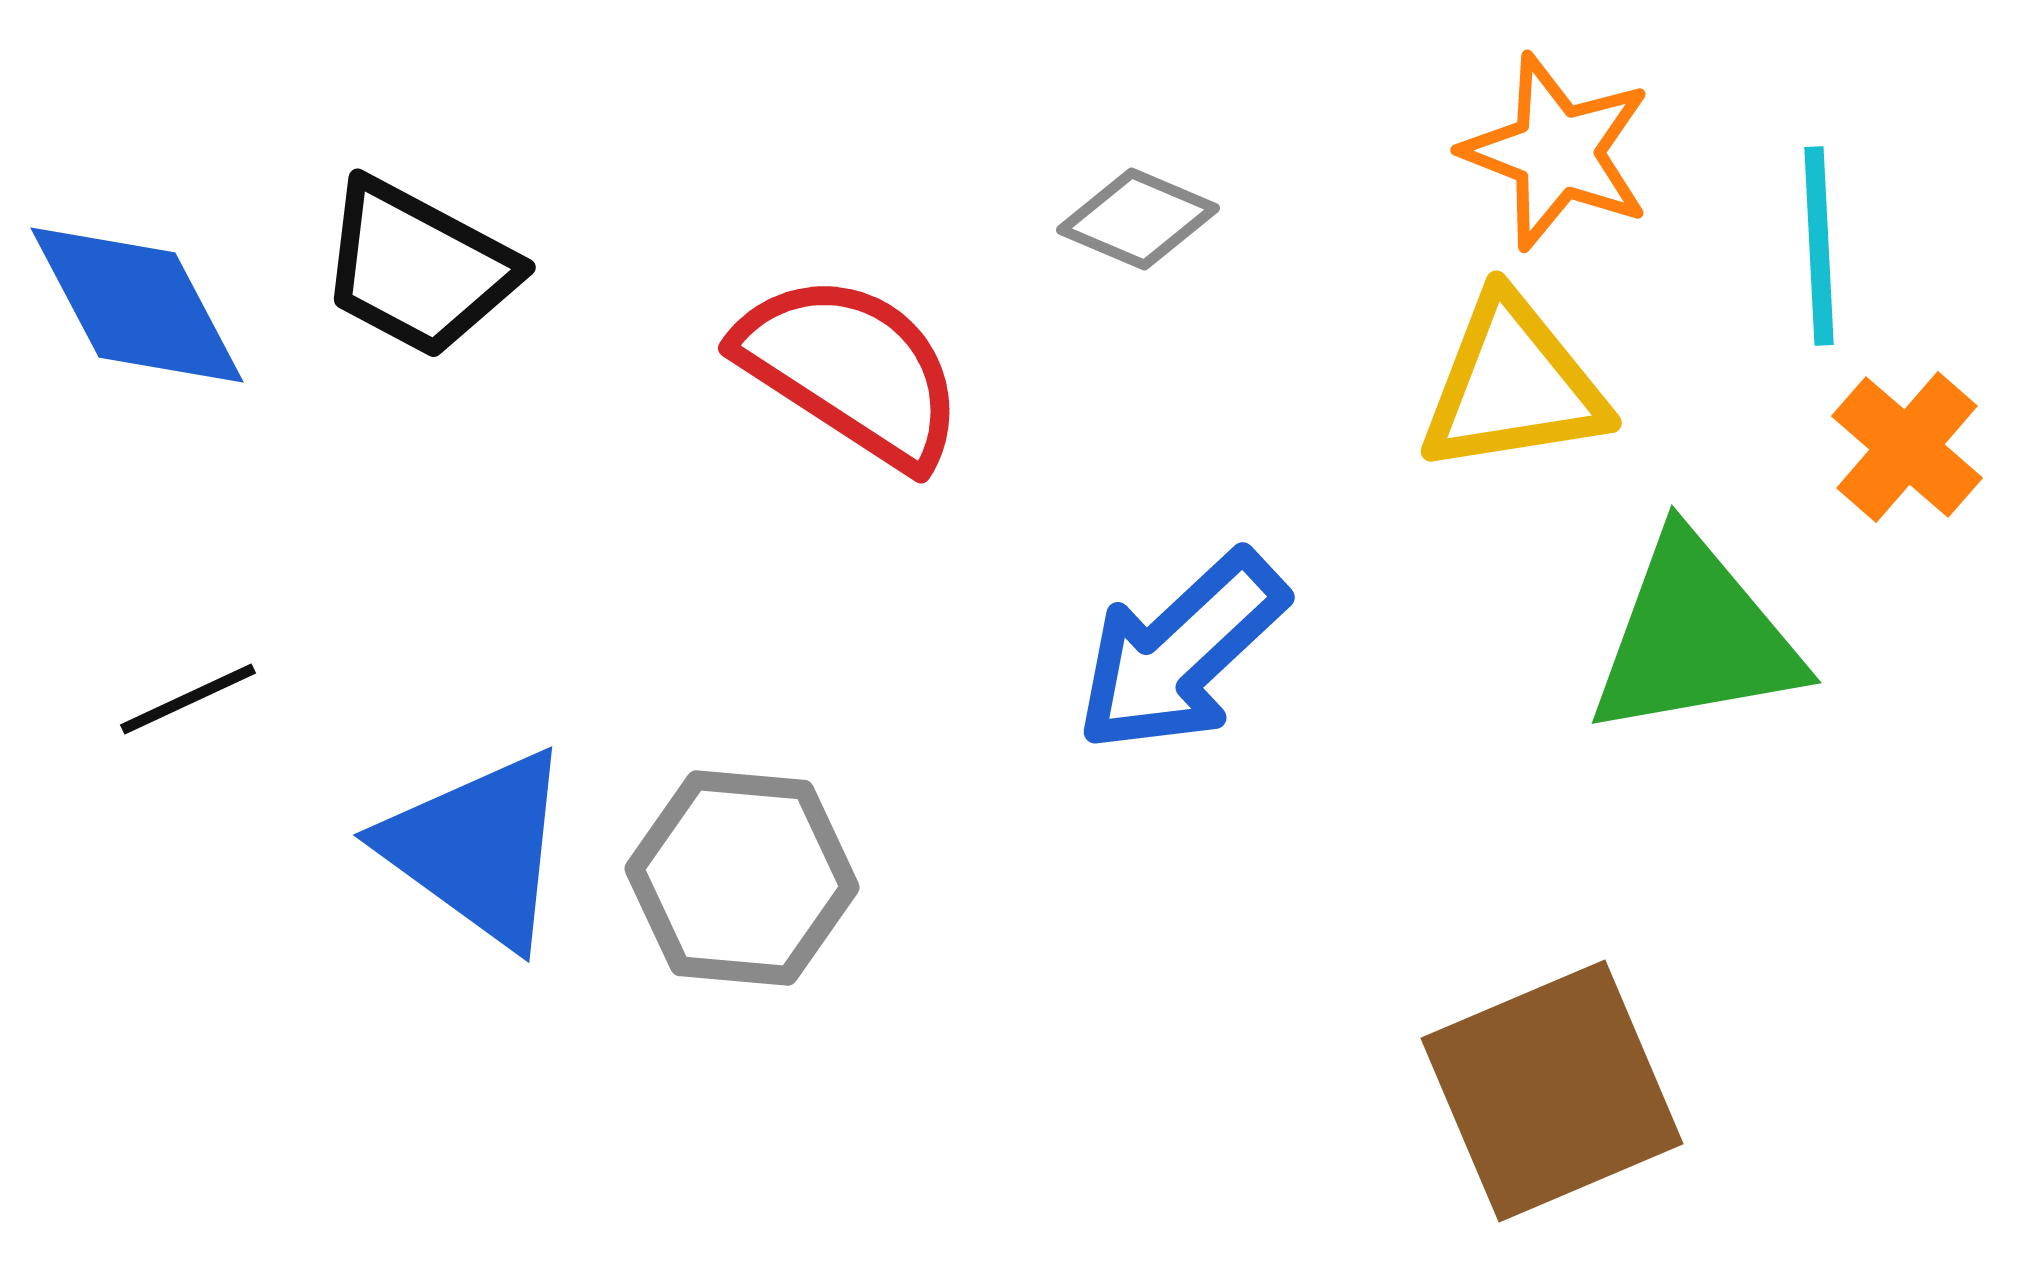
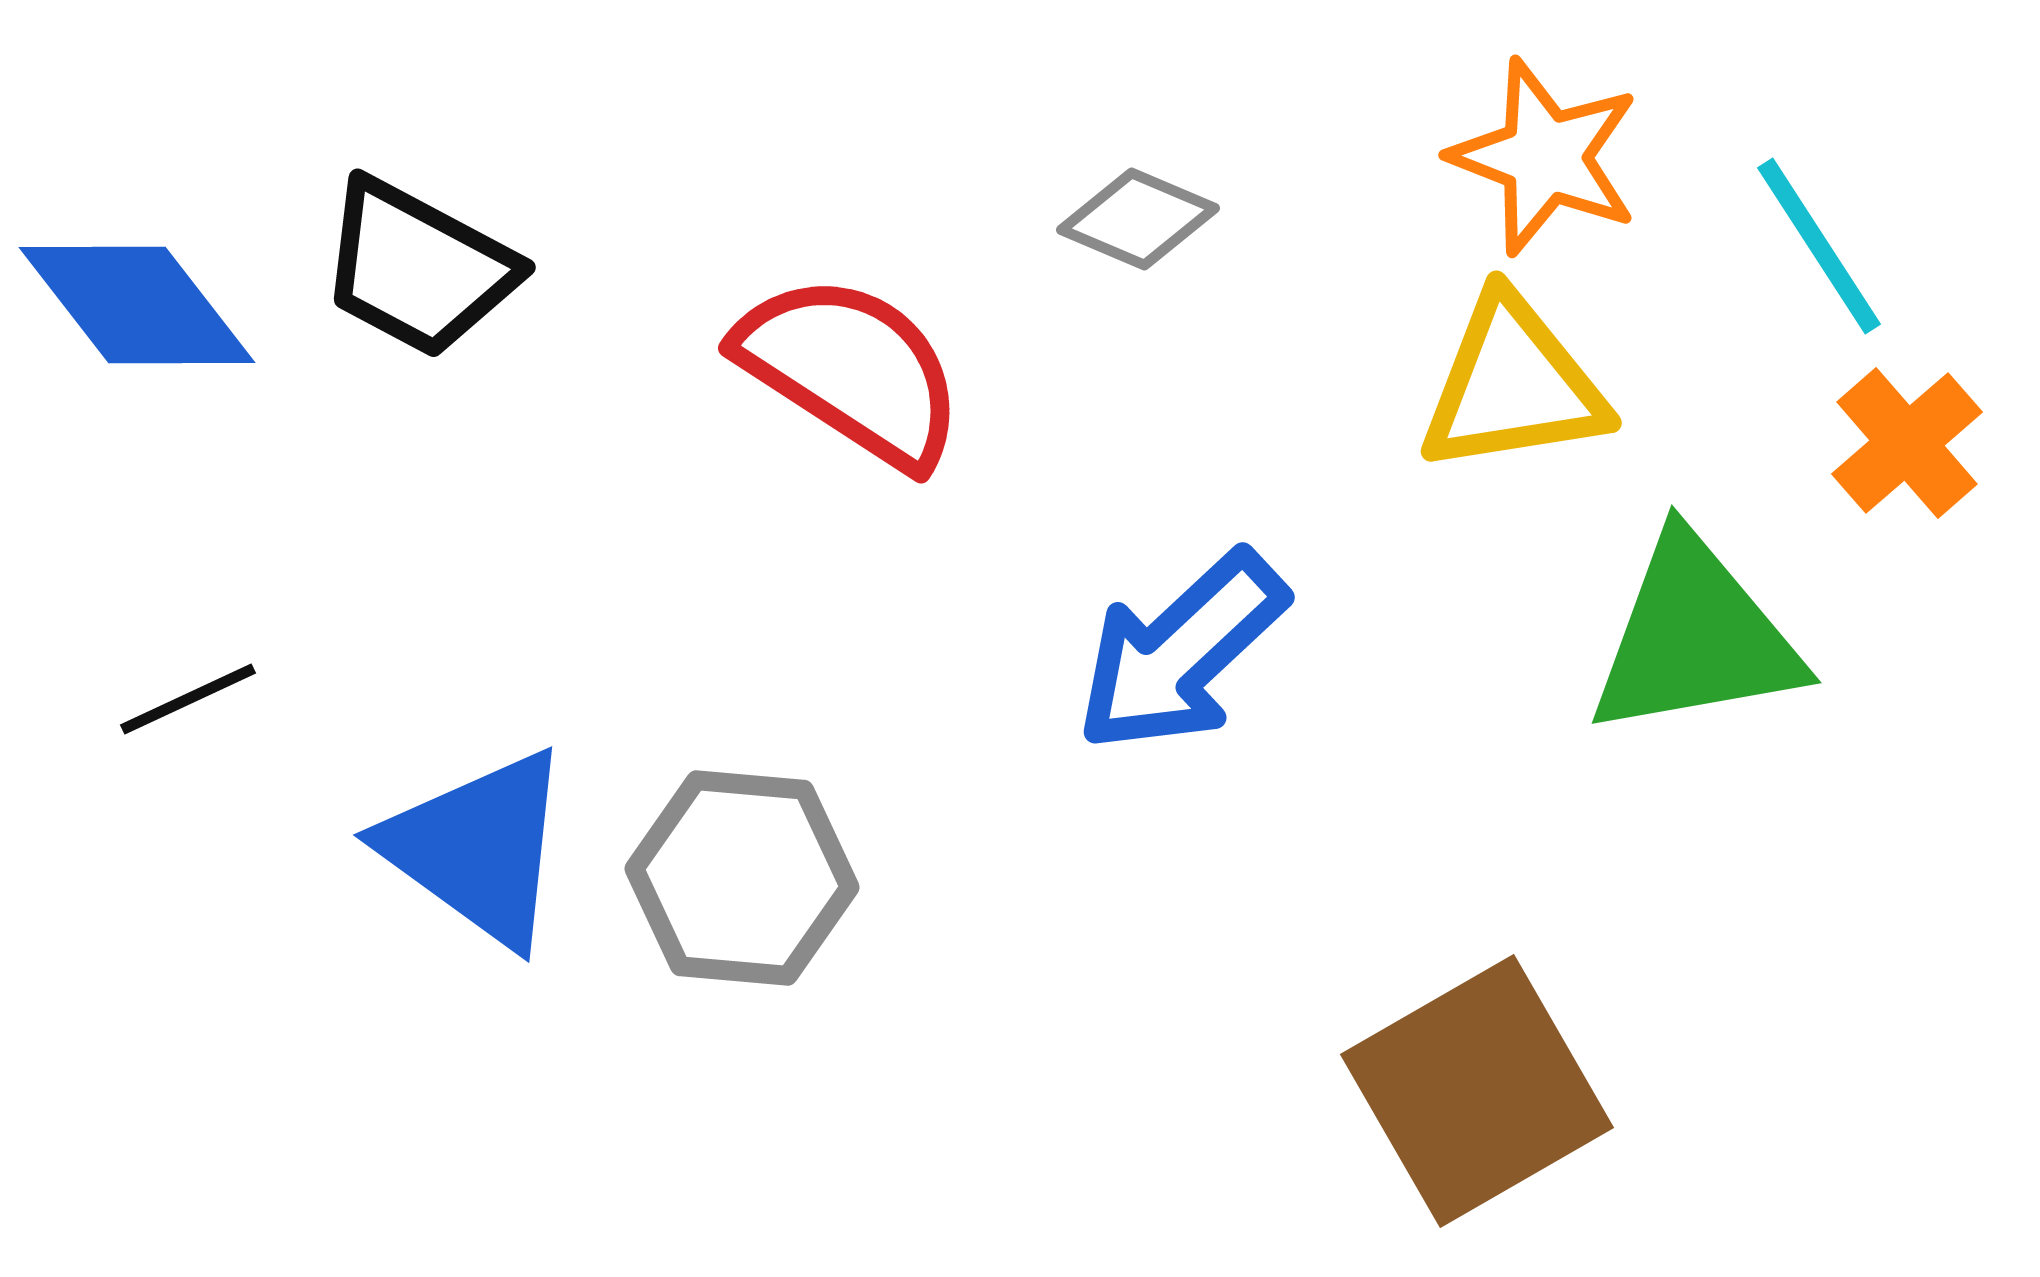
orange star: moved 12 px left, 5 px down
cyan line: rotated 30 degrees counterclockwise
blue diamond: rotated 10 degrees counterclockwise
orange cross: moved 4 px up; rotated 8 degrees clockwise
brown square: moved 75 px left; rotated 7 degrees counterclockwise
